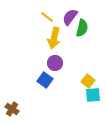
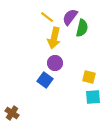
yellow square: moved 1 px right, 4 px up; rotated 24 degrees counterclockwise
cyan square: moved 2 px down
brown cross: moved 4 px down
